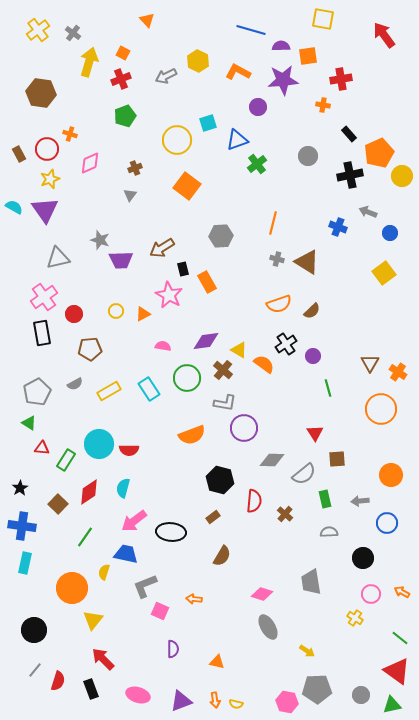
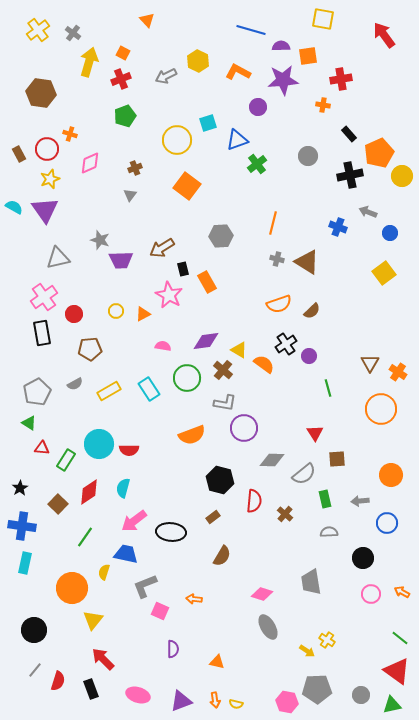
purple circle at (313, 356): moved 4 px left
yellow cross at (355, 618): moved 28 px left, 22 px down
